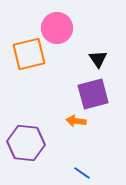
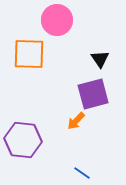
pink circle: moved 8 px up
orange square: rotated 16 degrees clockwise
black triangle: moved 2 px right
orange arrow: rotated 54 degrees counterclockwise
purple hexagon: moved 3 px left, 3 px up
